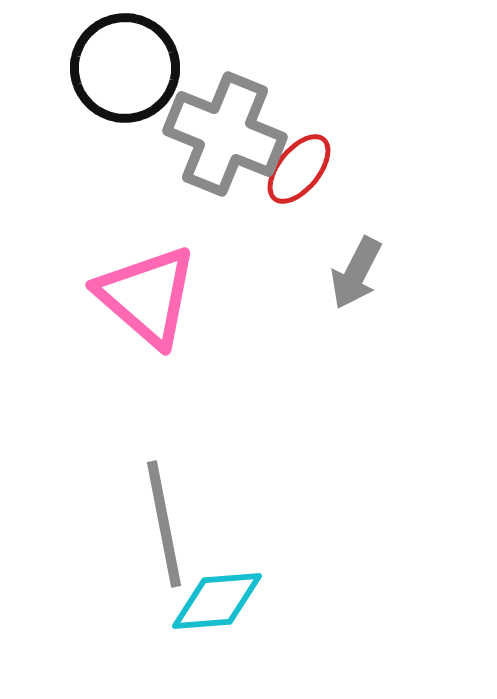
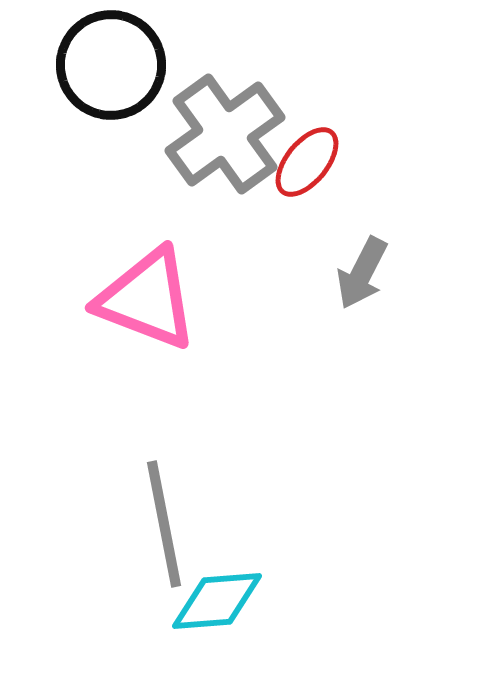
black circle: moved 14 px left, 3 px up
gray cross: rotated 32 degrees clockwise
red ellipse: moved 8 px right, 7 px up
gray arrow: moved 6 px right
pink triangle: moved 3 px down; rotated 20 degrees counterclockwise
